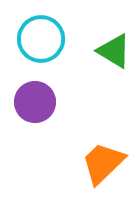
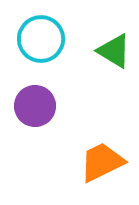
purple circle: moved 4 px down
orange trapezoid: moved 1 px left, 1 px up; rotated 18 degrees clockwise
